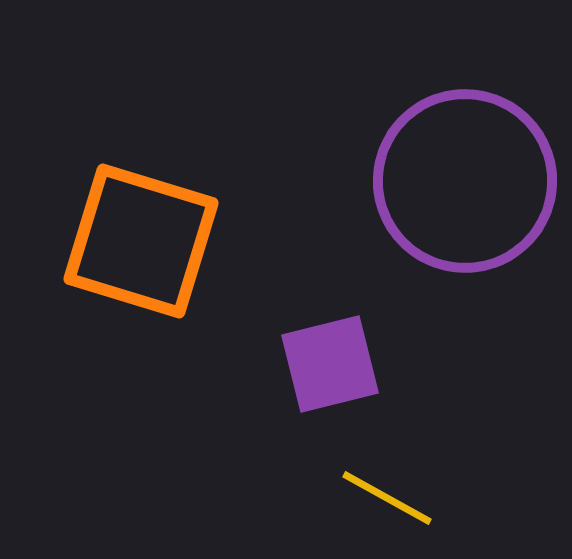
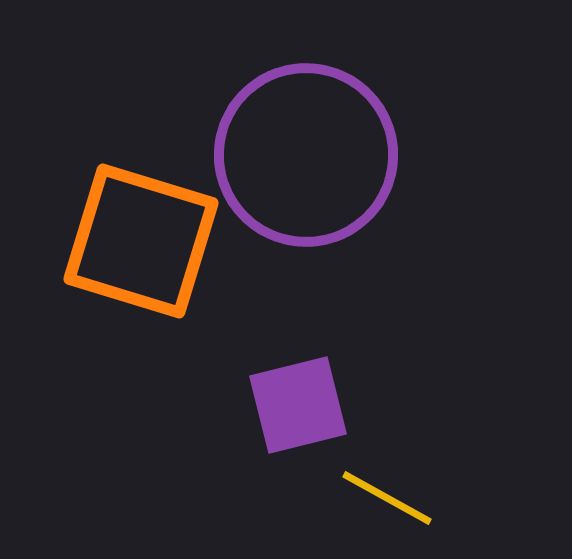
purple circle: moved 159 px left, 26 px up
purple square: moved 32 px left, 41 px down
